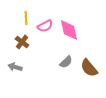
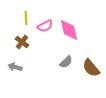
brown semicircle: moved 2 px right
